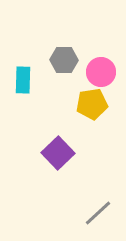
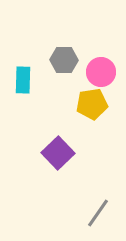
gray line: rotated 12 degrees counterclockwise
